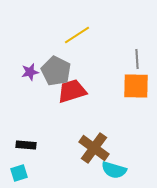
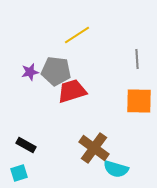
gray pentagon: rotated 20 degrees counterclockwise
orange square: moved 3 px right, 15 px down
black rectangle: rotated 24 degrees clockwise
cyan semicircle: moved 2 px right, 1 px up
